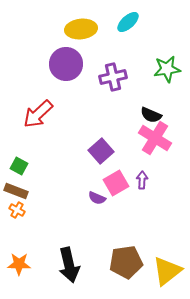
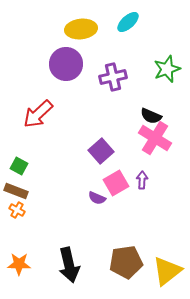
green star: rotated 12 degrees counterclockwise
black semicircle: moved 1 px down
